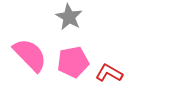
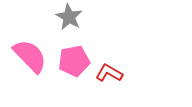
pink semicircle: moved 1 px down
pink pentagon: moved 1 px right, 1 px up
